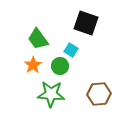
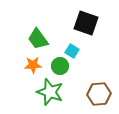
cyan square: moved 1 px right, 1 px down
orange star: rotated 30 degrees clockwise
green star: moved 1 px left, 2 px up; rotated 16 degrees clockwise
